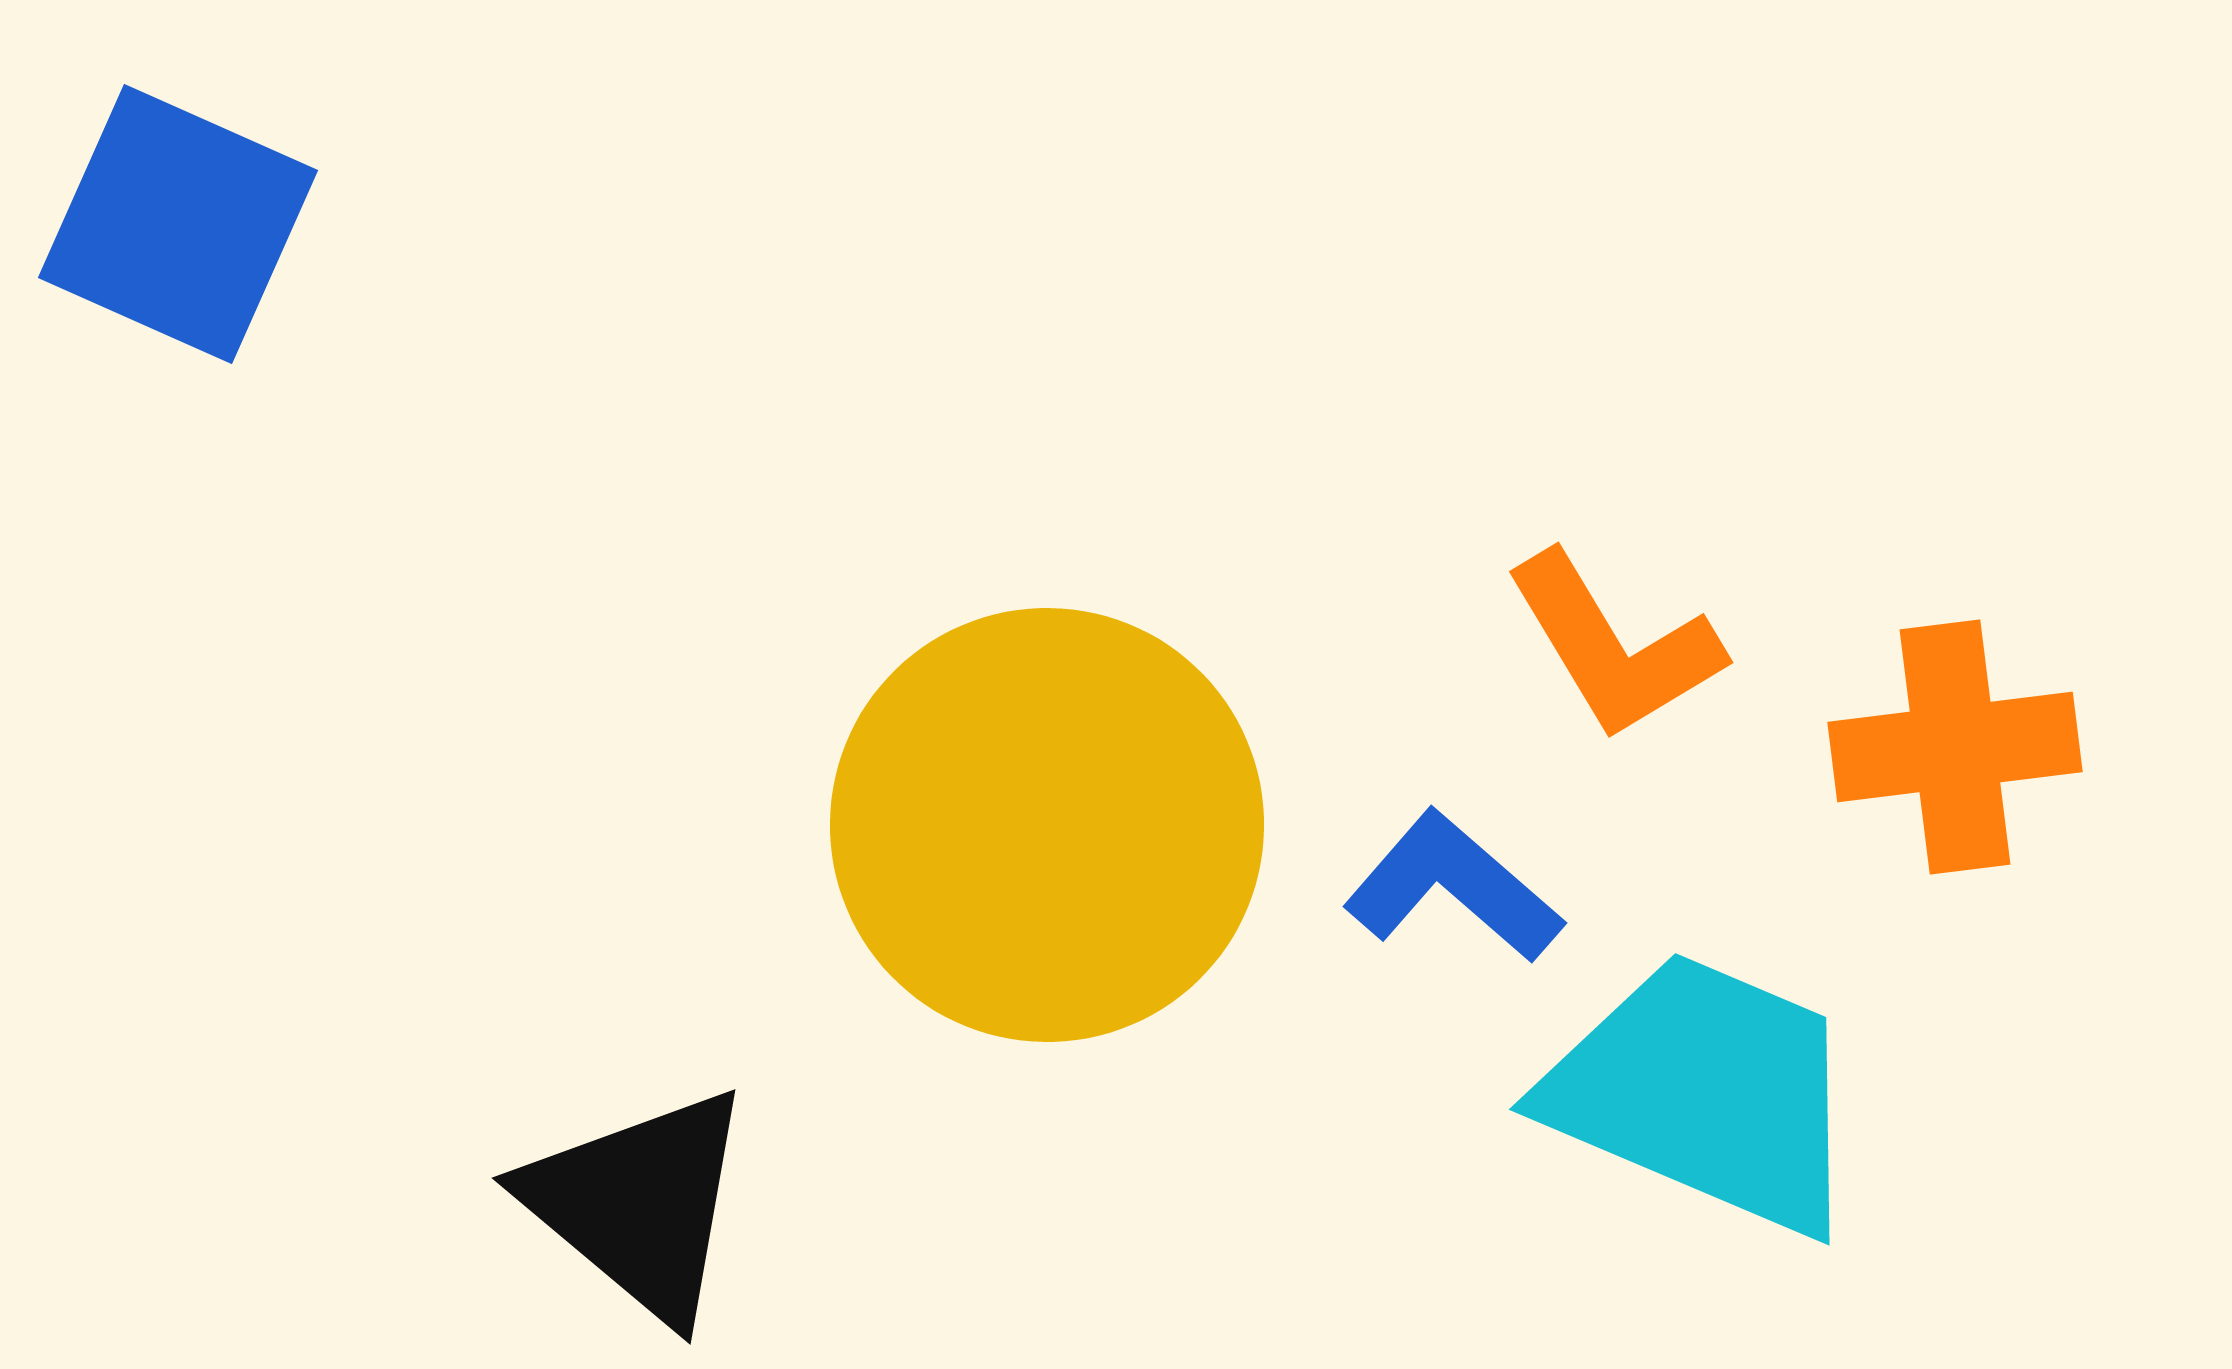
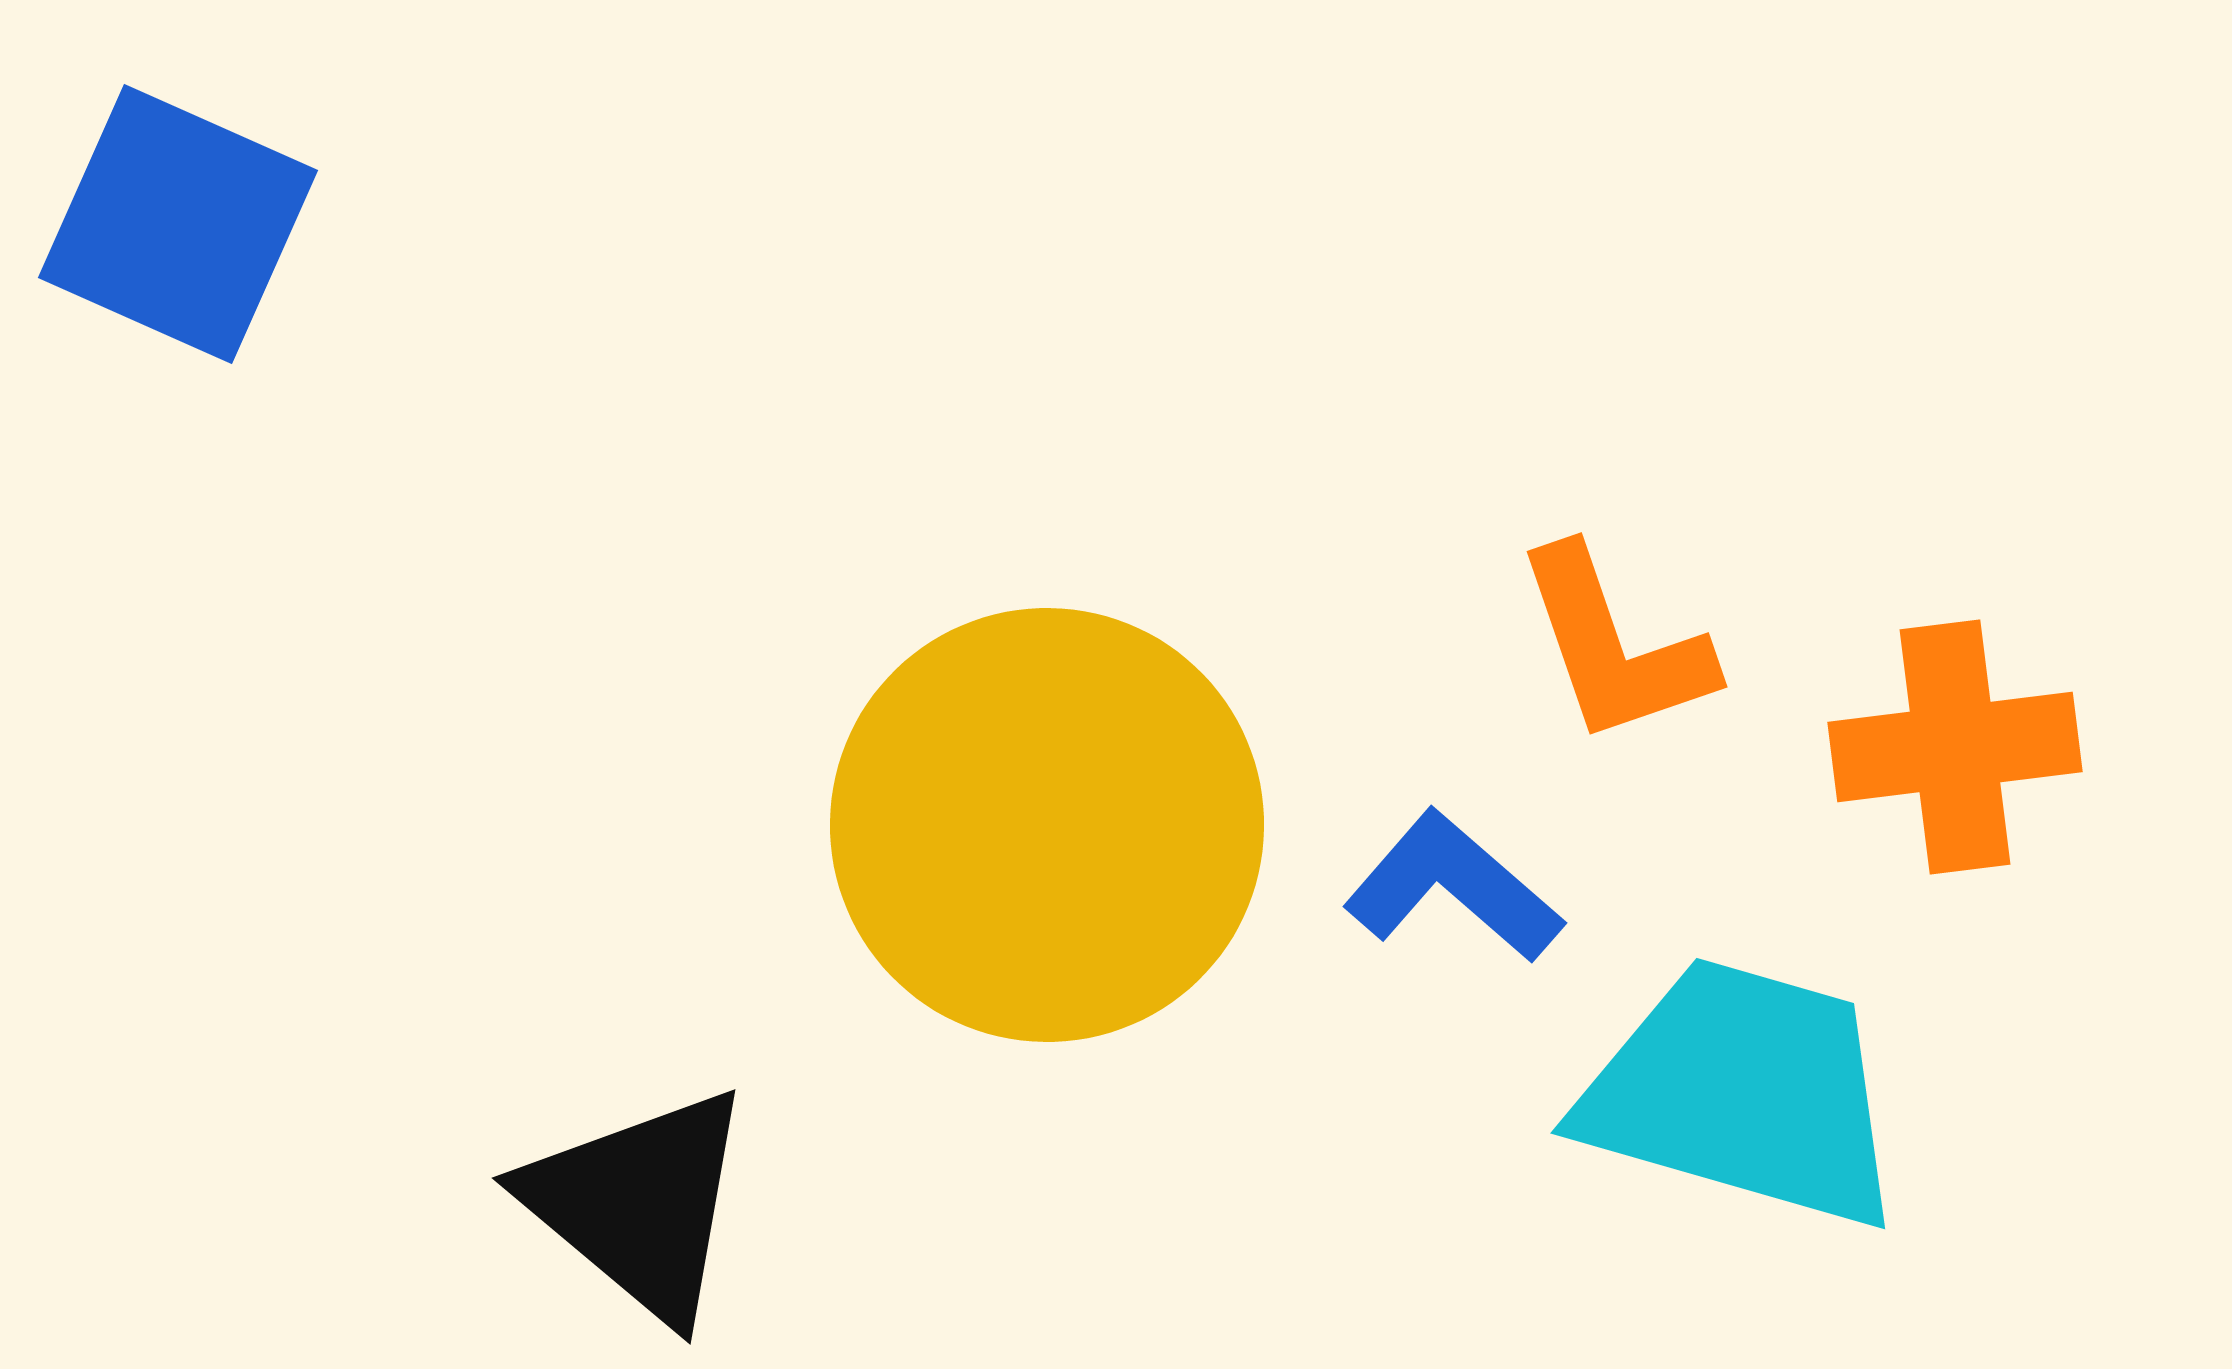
orange L-shape: rotated 12 degrees clockwise
cyan trapezoid: moved 38 px right; rotated 7 degrees counterclockwise
